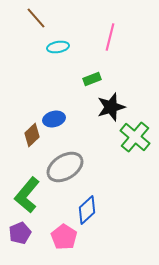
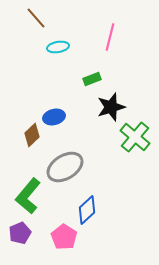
blue ellipse: moved 2 px up
green L-shape: moved 1 px right, 1 px down
